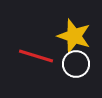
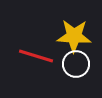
yellow star: rotated 16 degrees counterclockwise
